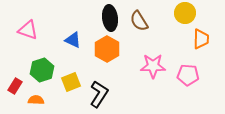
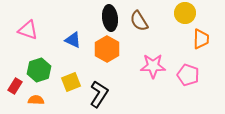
green hexagon: moved 3 px left
pink pentagon: rotated 15 degrees clockwise
